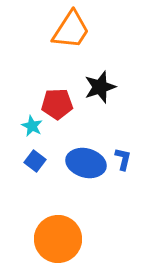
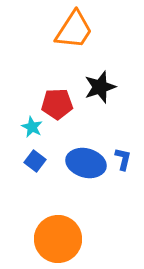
orange trapezoid: moved 3 px right
cyan star: moved 1 px down
